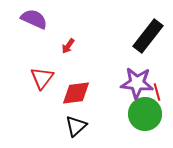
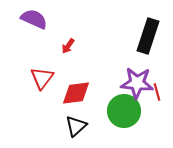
black rectangle: rotated 20 degrees counterclockwise
green circle: moved 21 px left, 3 px up
